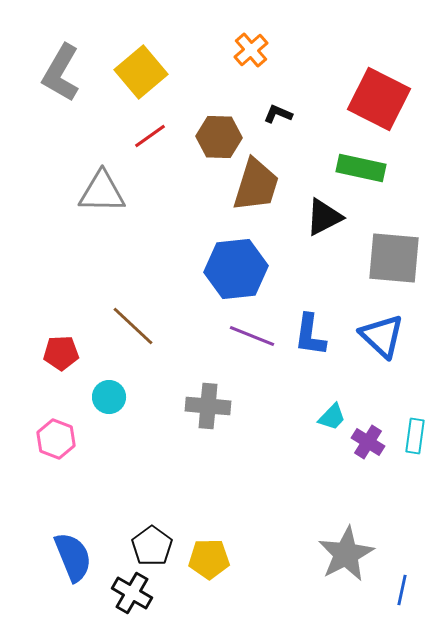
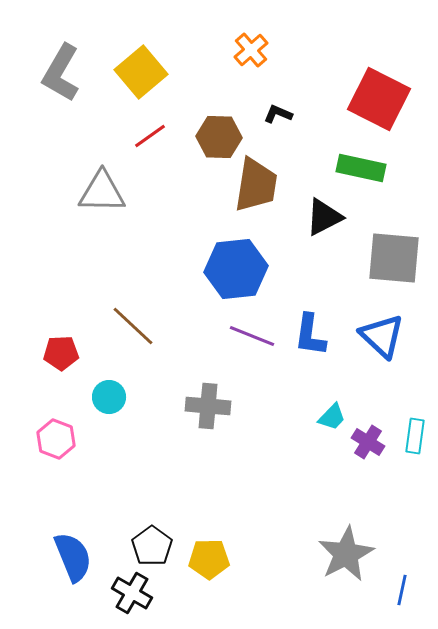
brown trapezoid: rotated 8 degrees counterclockwise
